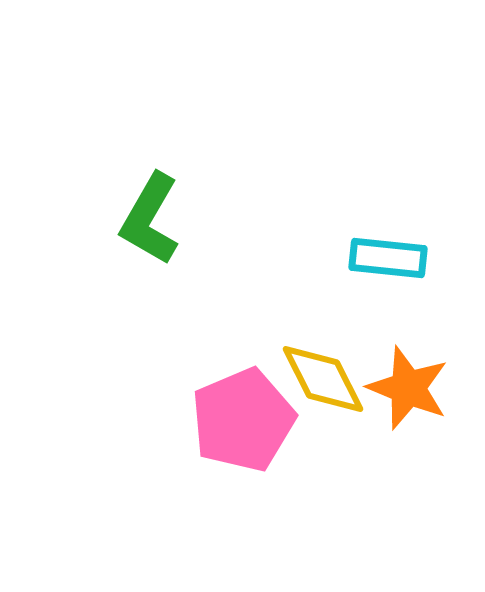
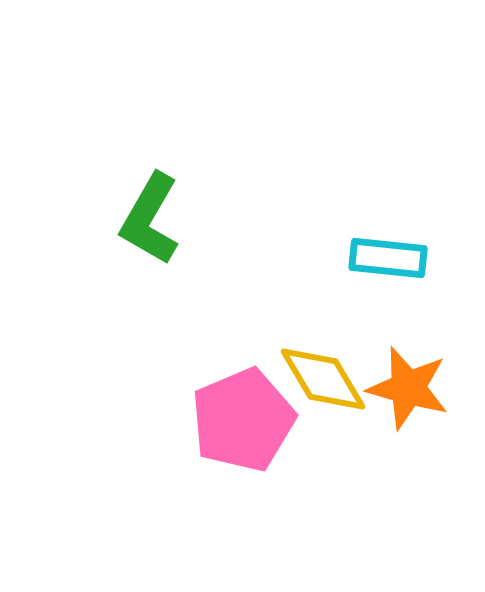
yellow diamond: rotated 4 degrees counterclockwise
orange star: rotated 6 degrees counterclockwise
